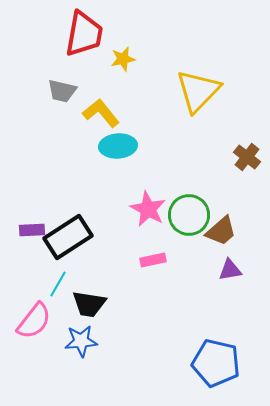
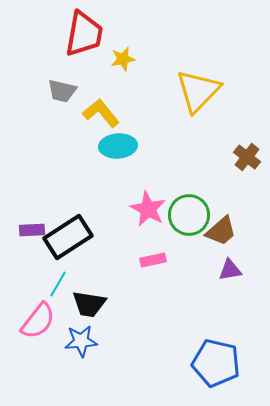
pink semicircle: moved 4 px right
